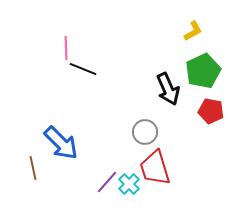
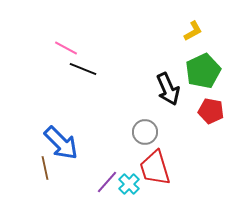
pink line: rotated 60 degrees counterclockwise
brown line: moved 12 px right
